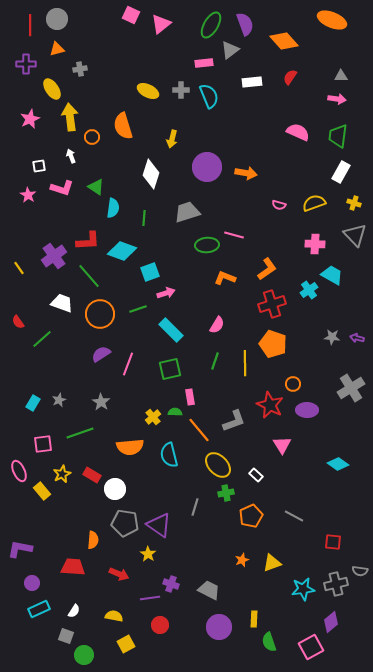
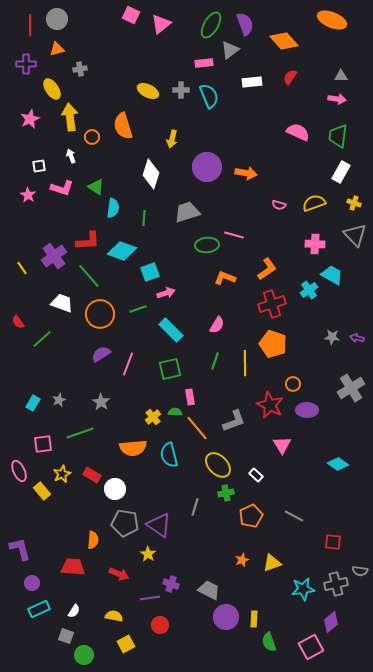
yellow line at (19, 268): moved 3 px right
orange line at (199, 430): moved 2 px left, 2 px up
orange semicircle at (130, 447): moved 3 px right, 1 px down
purple L-shape at (20, 549): rotated 65 degrees clockwise
purple circle at (219, 627): moved 7 px right, 10 px up
